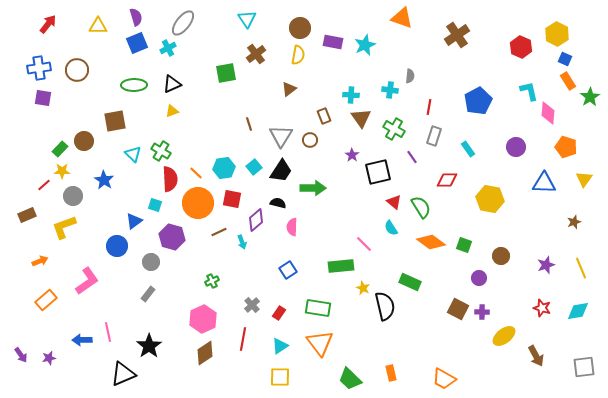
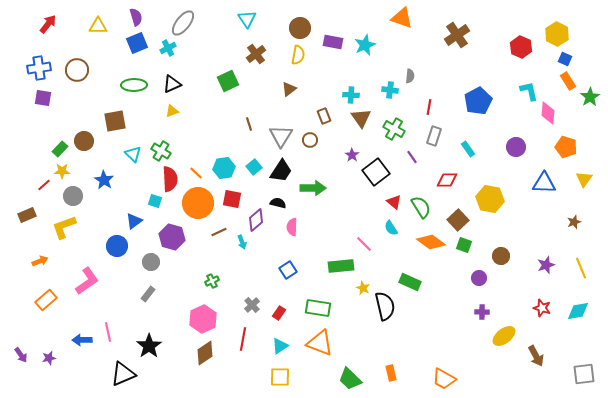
green square at (226, 73): moved 2 px right, 8 px down; rotated 15 degrees counterclockwise
black square at (378, 172): moved 2 px left; rotated 24 degrees counterclockwise
cyan square at (155, 205): moved 4 px up
brown square at (458, 309): moved 89 px up; rotated 20 degrees clockwise
orange triangle at (320, 343): rotated 32 degrees counterclockwise
gray square at (584, 367): moved 7 px down
